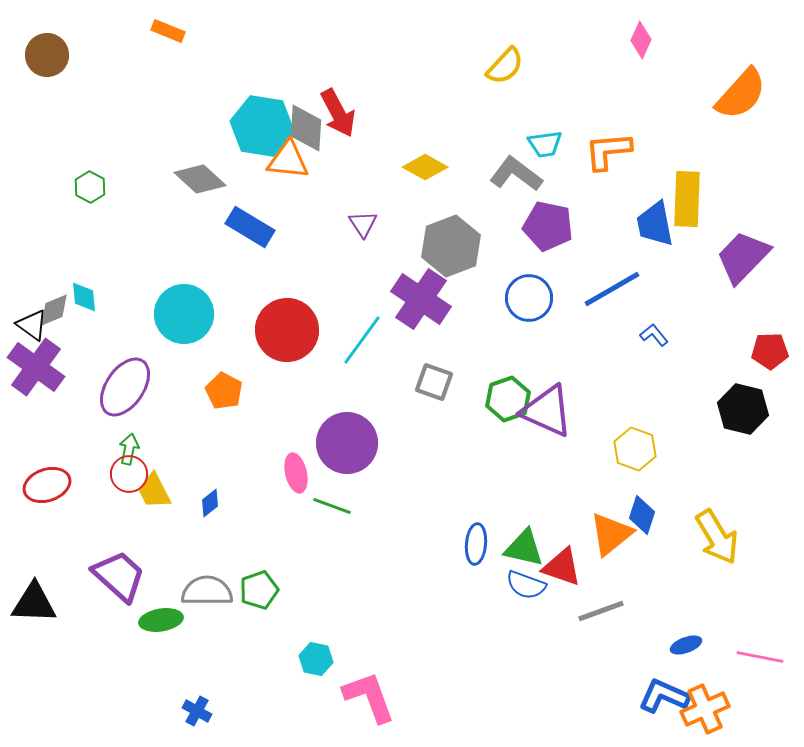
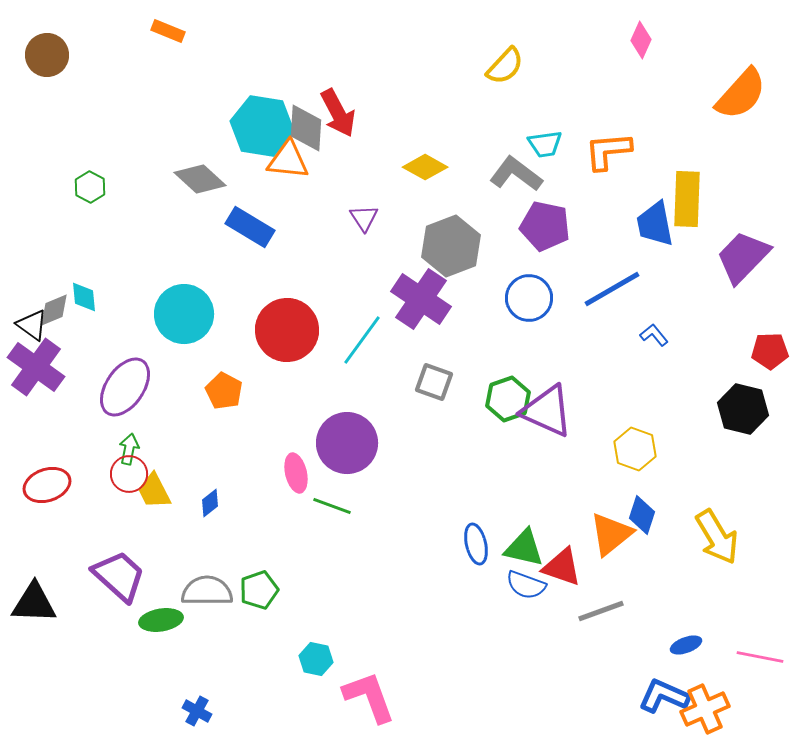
purple triangle at (363, 224): moved 1 px right, 6 px up
purple pentagon at (548, 226): moved 3 px left
blue ellipse at (476, 544): rotated 18 degrees counterclockwise
